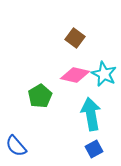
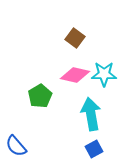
cyan star: rotated 25 degrees counterclockwise
